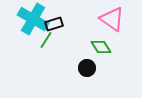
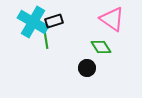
cyan cross: moved 3 px down
black rectangle: moved 3 px up
green line: rotated 42 degrees counterclockwise
